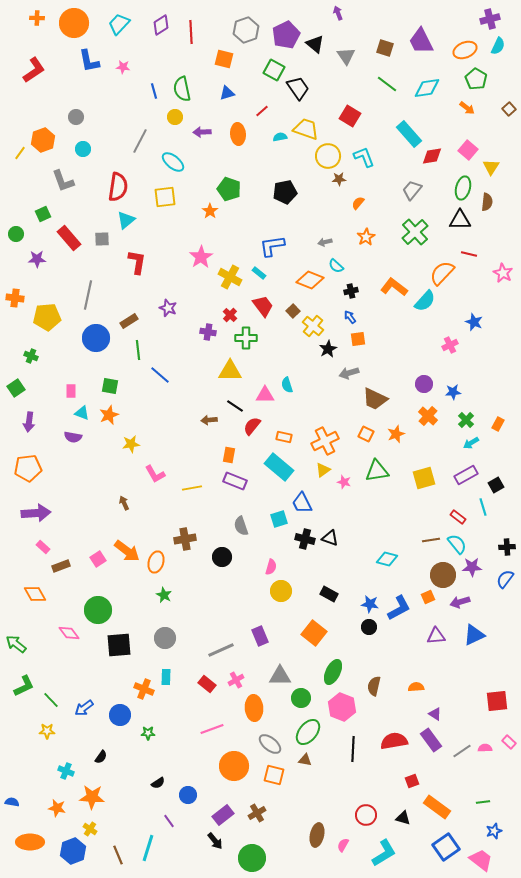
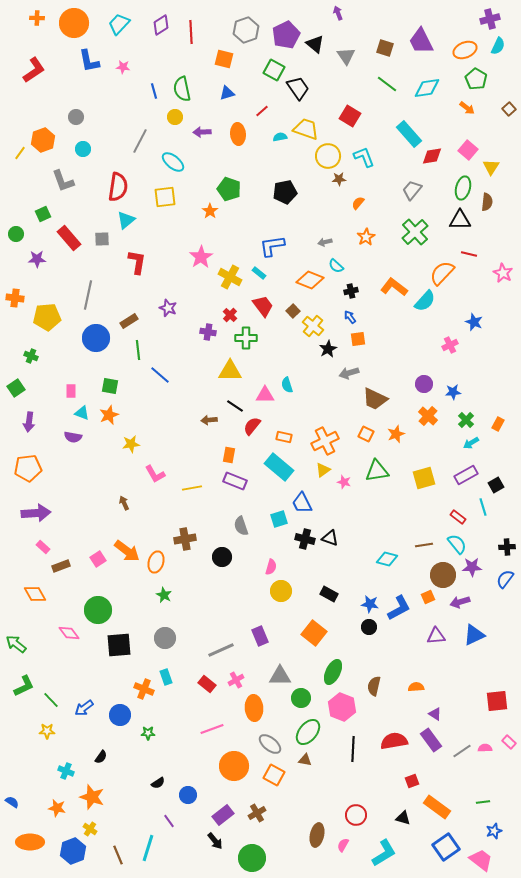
brown line at (431, 540): moved 7 px left, 5 px down
cyan rectangle at (166, 677): rotated 21 degrees counterclockwise
orange square at (274, 775): rotated 15 degrees clockwise
orange star at (92, 797): rotated 15 degrees clockwise
blue semicircle at (12, 802): rotated 24 degrees clockwise
red circle at (366, 815): moved 10 px left
